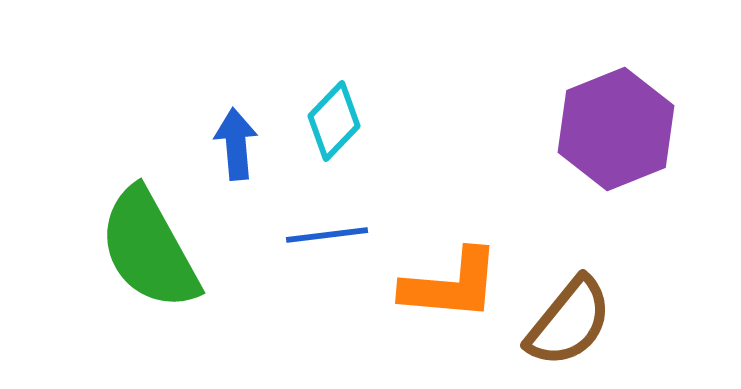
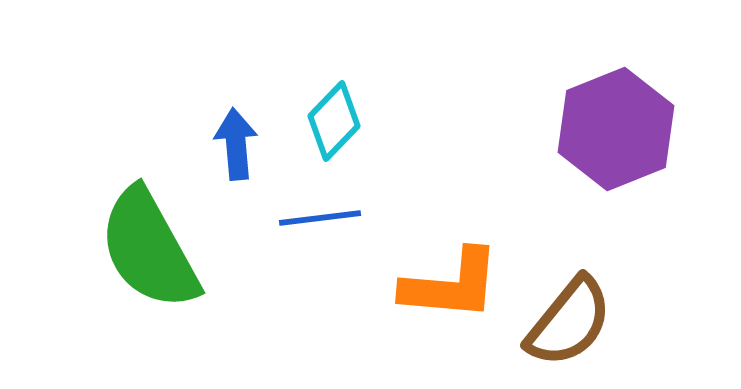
blue line: moved 7 px left, 17 px up
